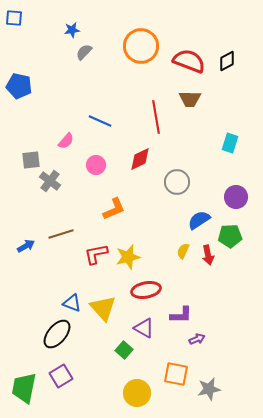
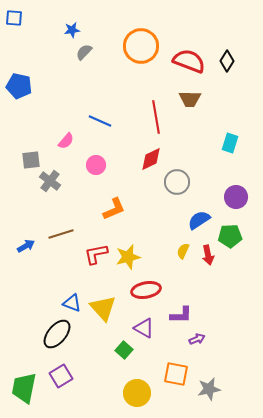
black diamond: rotated 30 degrees counterclockwise
red diamond: moved 11 px right
